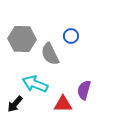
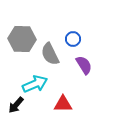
blue circle: moved 2 px right, 3 px down
cyan arrow: rotated 135 degrees clockwise
purple semicircle: moved 25 px up; rotated 132 degrees clockwise
black arrow: moved 1 px right, 1 px down
